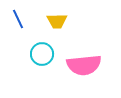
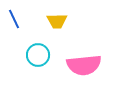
blue line: moved 4 px left
cyan circle: moved 4 px left, 1 px down
